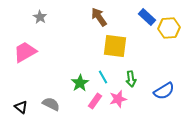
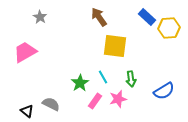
black triangle: moved 6 px right, 4 px down
